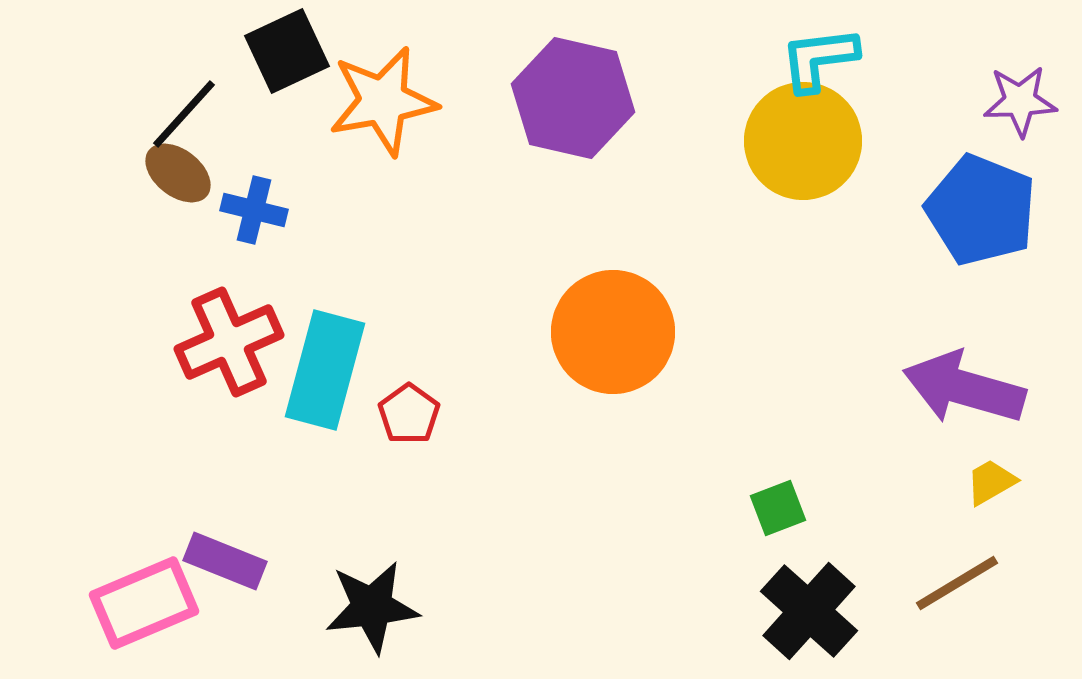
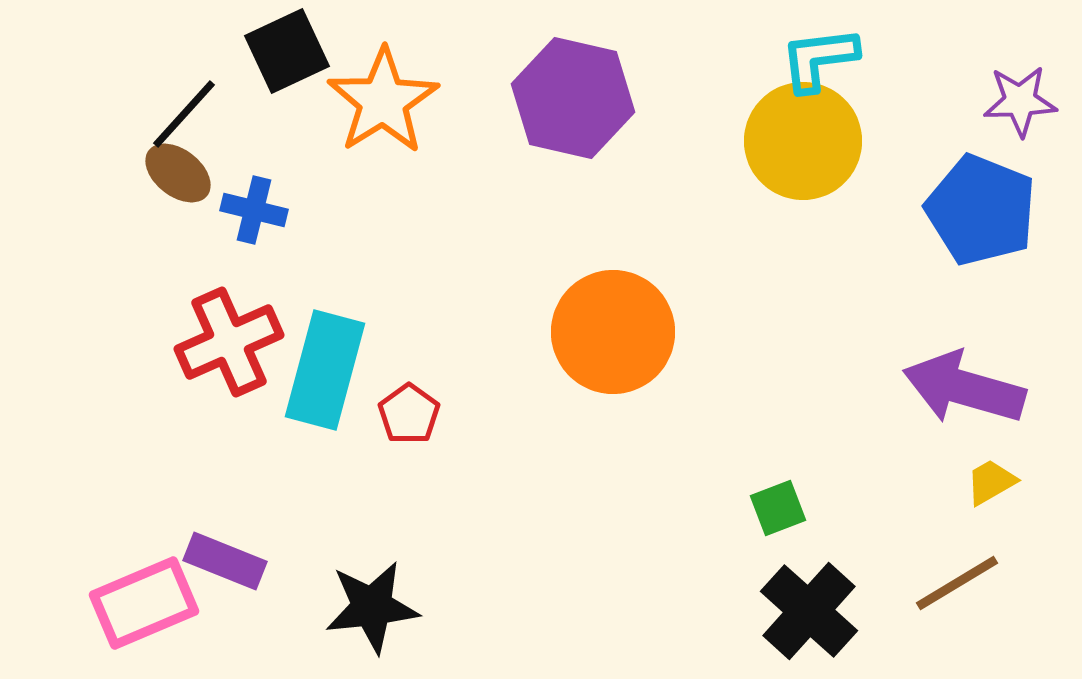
orange star: rotated 22 degrees counterclockwise
